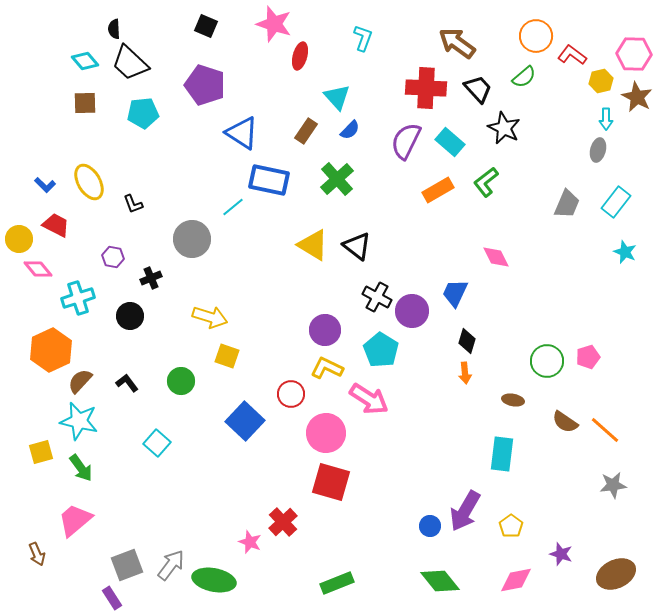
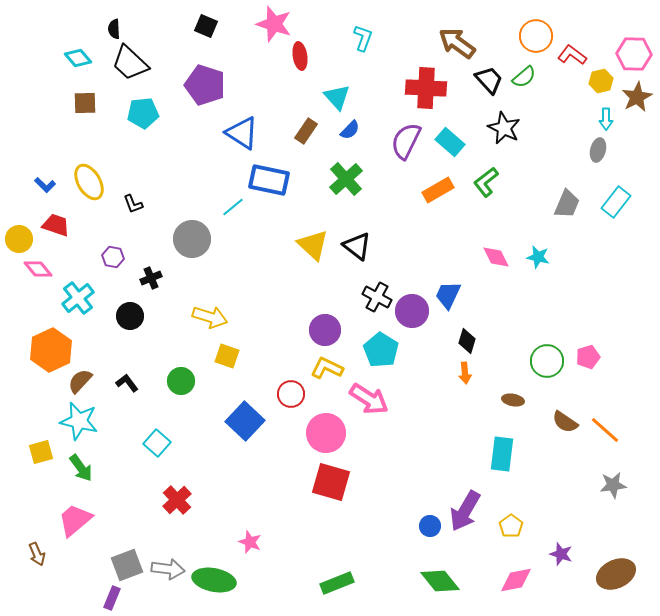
red ellipse at (300, 56): rotated 24 degrees counterclockwise
cyan diamond at (85, 61): moved 7 px left, 3 px up
black trapezoid at (478, 89): moved 11 px right, 9 px up
brown star at (637, 97): rotated 16 degrees clockwise
green cross at (337, 179): moved 9 px right
red trapezoid at (56, 225): rotated 8 degrees counterclockwise
yellow triangle at (313, 245): rotated 12 degrees clockwise
cyan star at (625, 252): moved 87 px left, 5 px down; rotated 10 degrees counterclockwise
blue trapezoid at (455, 293): moved 7 px left, 2 px down
cyan cross at (78, 298): rotated 20 degrees counterclockwise
red cross at (283, 522): moved 106 px left, 22 px up
gray arrow at (171, 565): moved 3 px left, 4 px down; rotated 60 degrees clockwise
purple rectangle at (112, 598): rotated 55 degrees clockwise
